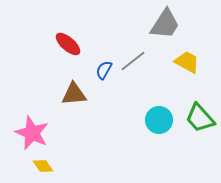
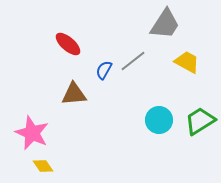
green trapezoid: moved 3 px down; rotated 100 degrees clockwise
